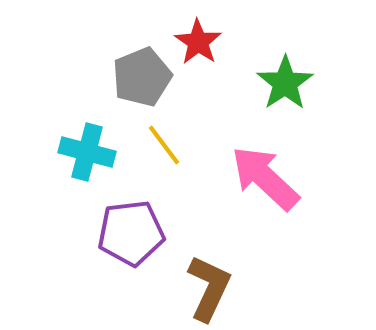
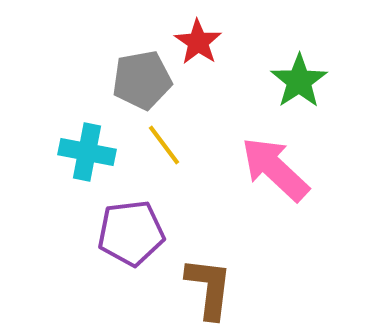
gray pentagon: moved 3 px down; rotated 12 degrees clockwise
green star: moved 14 px right, 2 px up
cyan cross: rotated 4 degrees counterclockwise
pink arrow: moved 10 px right, 9 px up
brown L-shape: rotated 18 degrees counterclockwise
